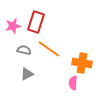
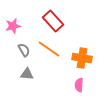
red rectangle: moved 17 px right, 1 px up; rotated 60 degrees counterclockwise
gray semicircle: rotated 48 degrees clockwise
orange cross: moved 5 px up
gray triangle: rotated 32 degrees clockwise
pink semicircle: moved 6 px right, 2 px down
